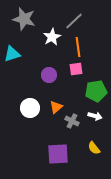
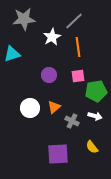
gray star: rotated 20 degrees counterclockwise
pink square: moved 2 px right, 7 px down
orange triangle: moved 2 px left
yellow semicircle: moved 2 px left, 1 px up
